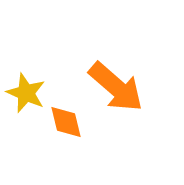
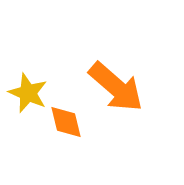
yellow star: moved 2 px right
